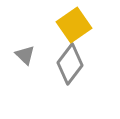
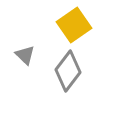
gray diamond: moved 2 px left, 7 px down
